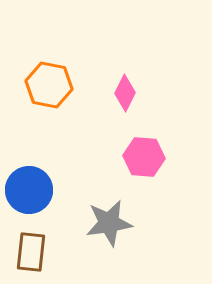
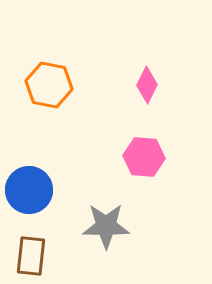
pink diamond: moved 22 px right, 8 px up
gray star: moved 3 px left, 3 px down; rotated 9 degrees clockwise
brown rectangle: moved 4 px down
